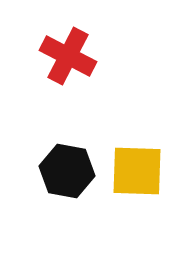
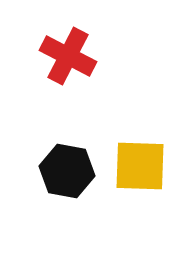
yellow square: moved 3 px right, 5 px up
